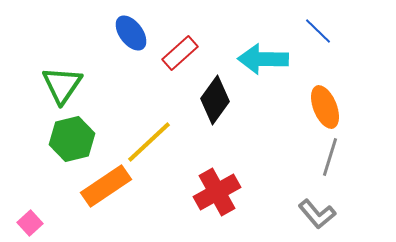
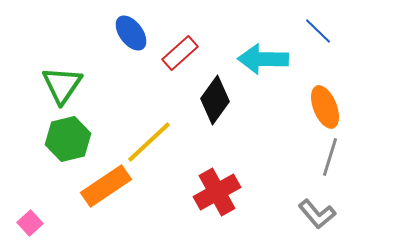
green hexagon: moved 4 px left
